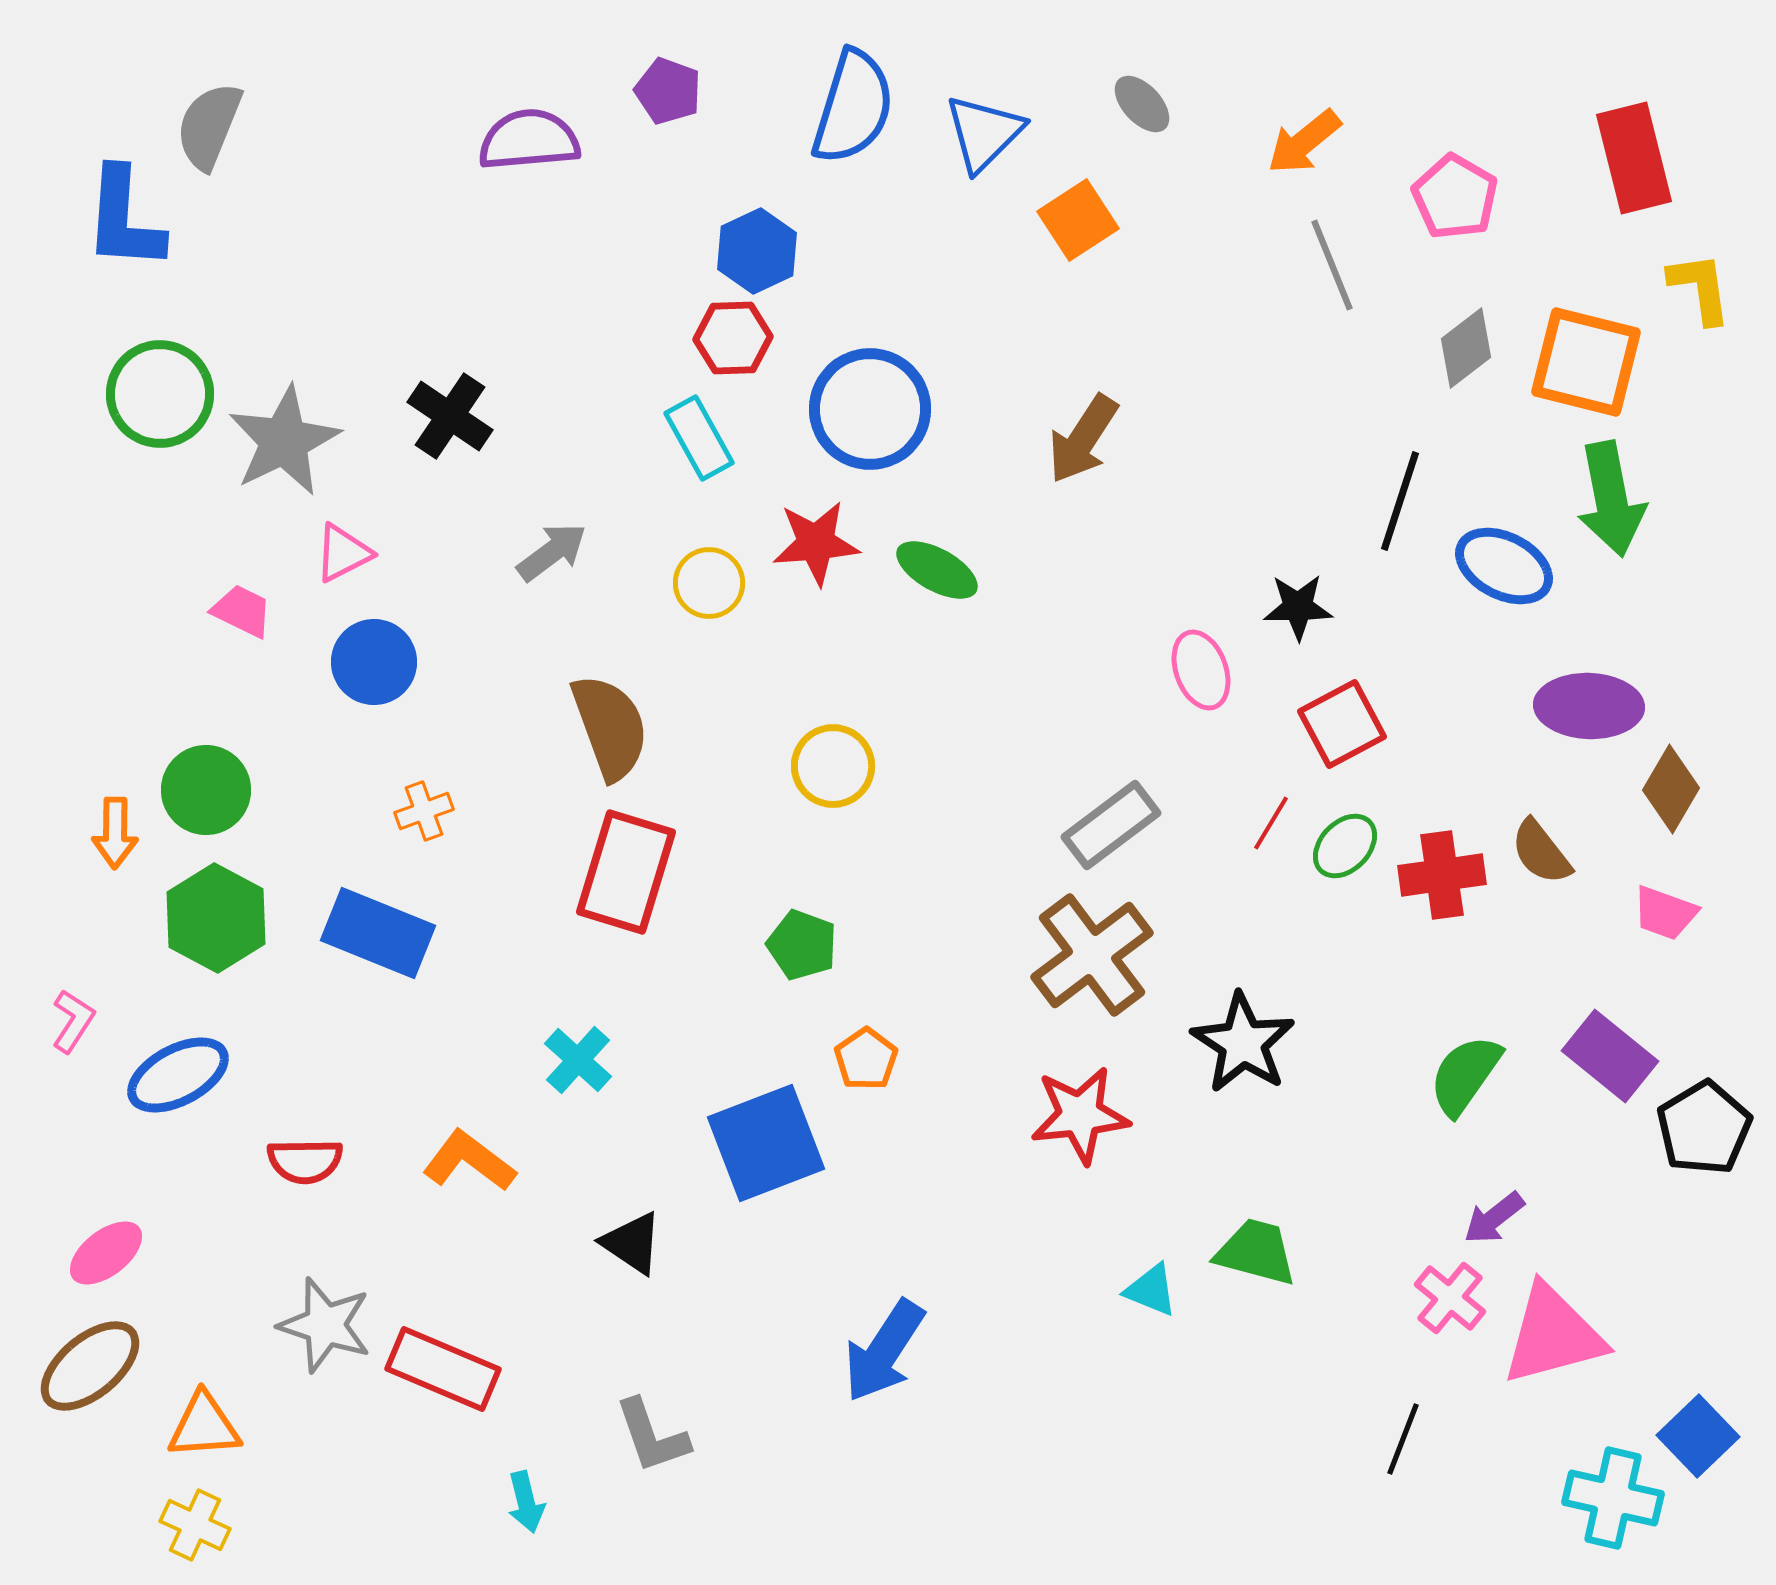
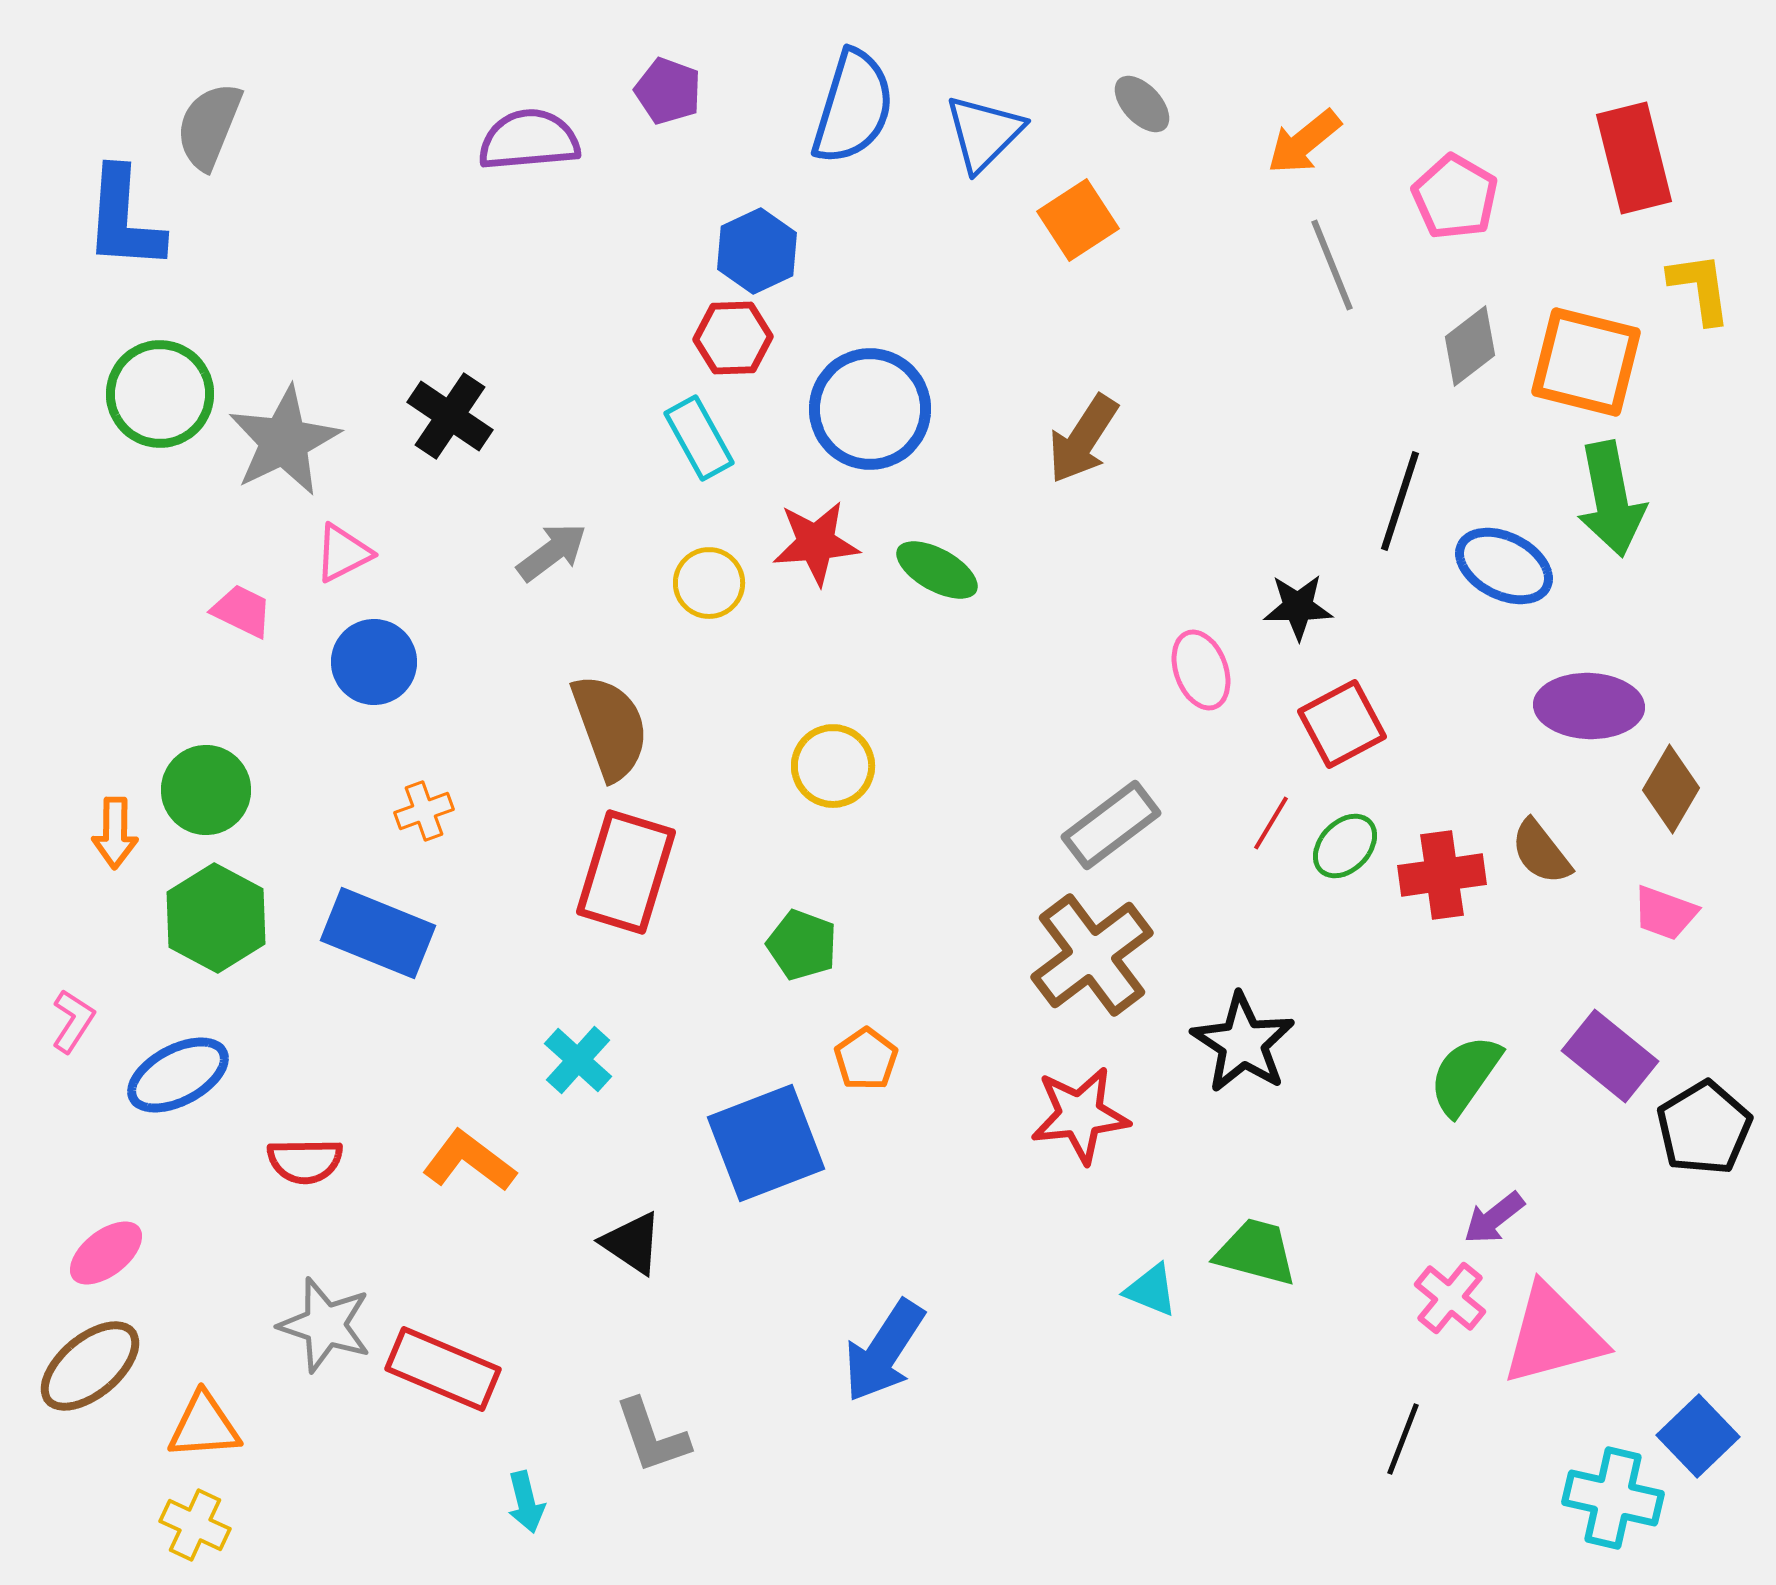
gray diamond at (1466, 348): moved 4 px right, 2 px up
